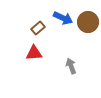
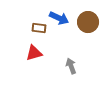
blue arrow: moved 4 px left
brown rectangle: moved 1 px right; rotated 48 degrees clockwise
red triangle: rotated 12 degrees counterclockwise
